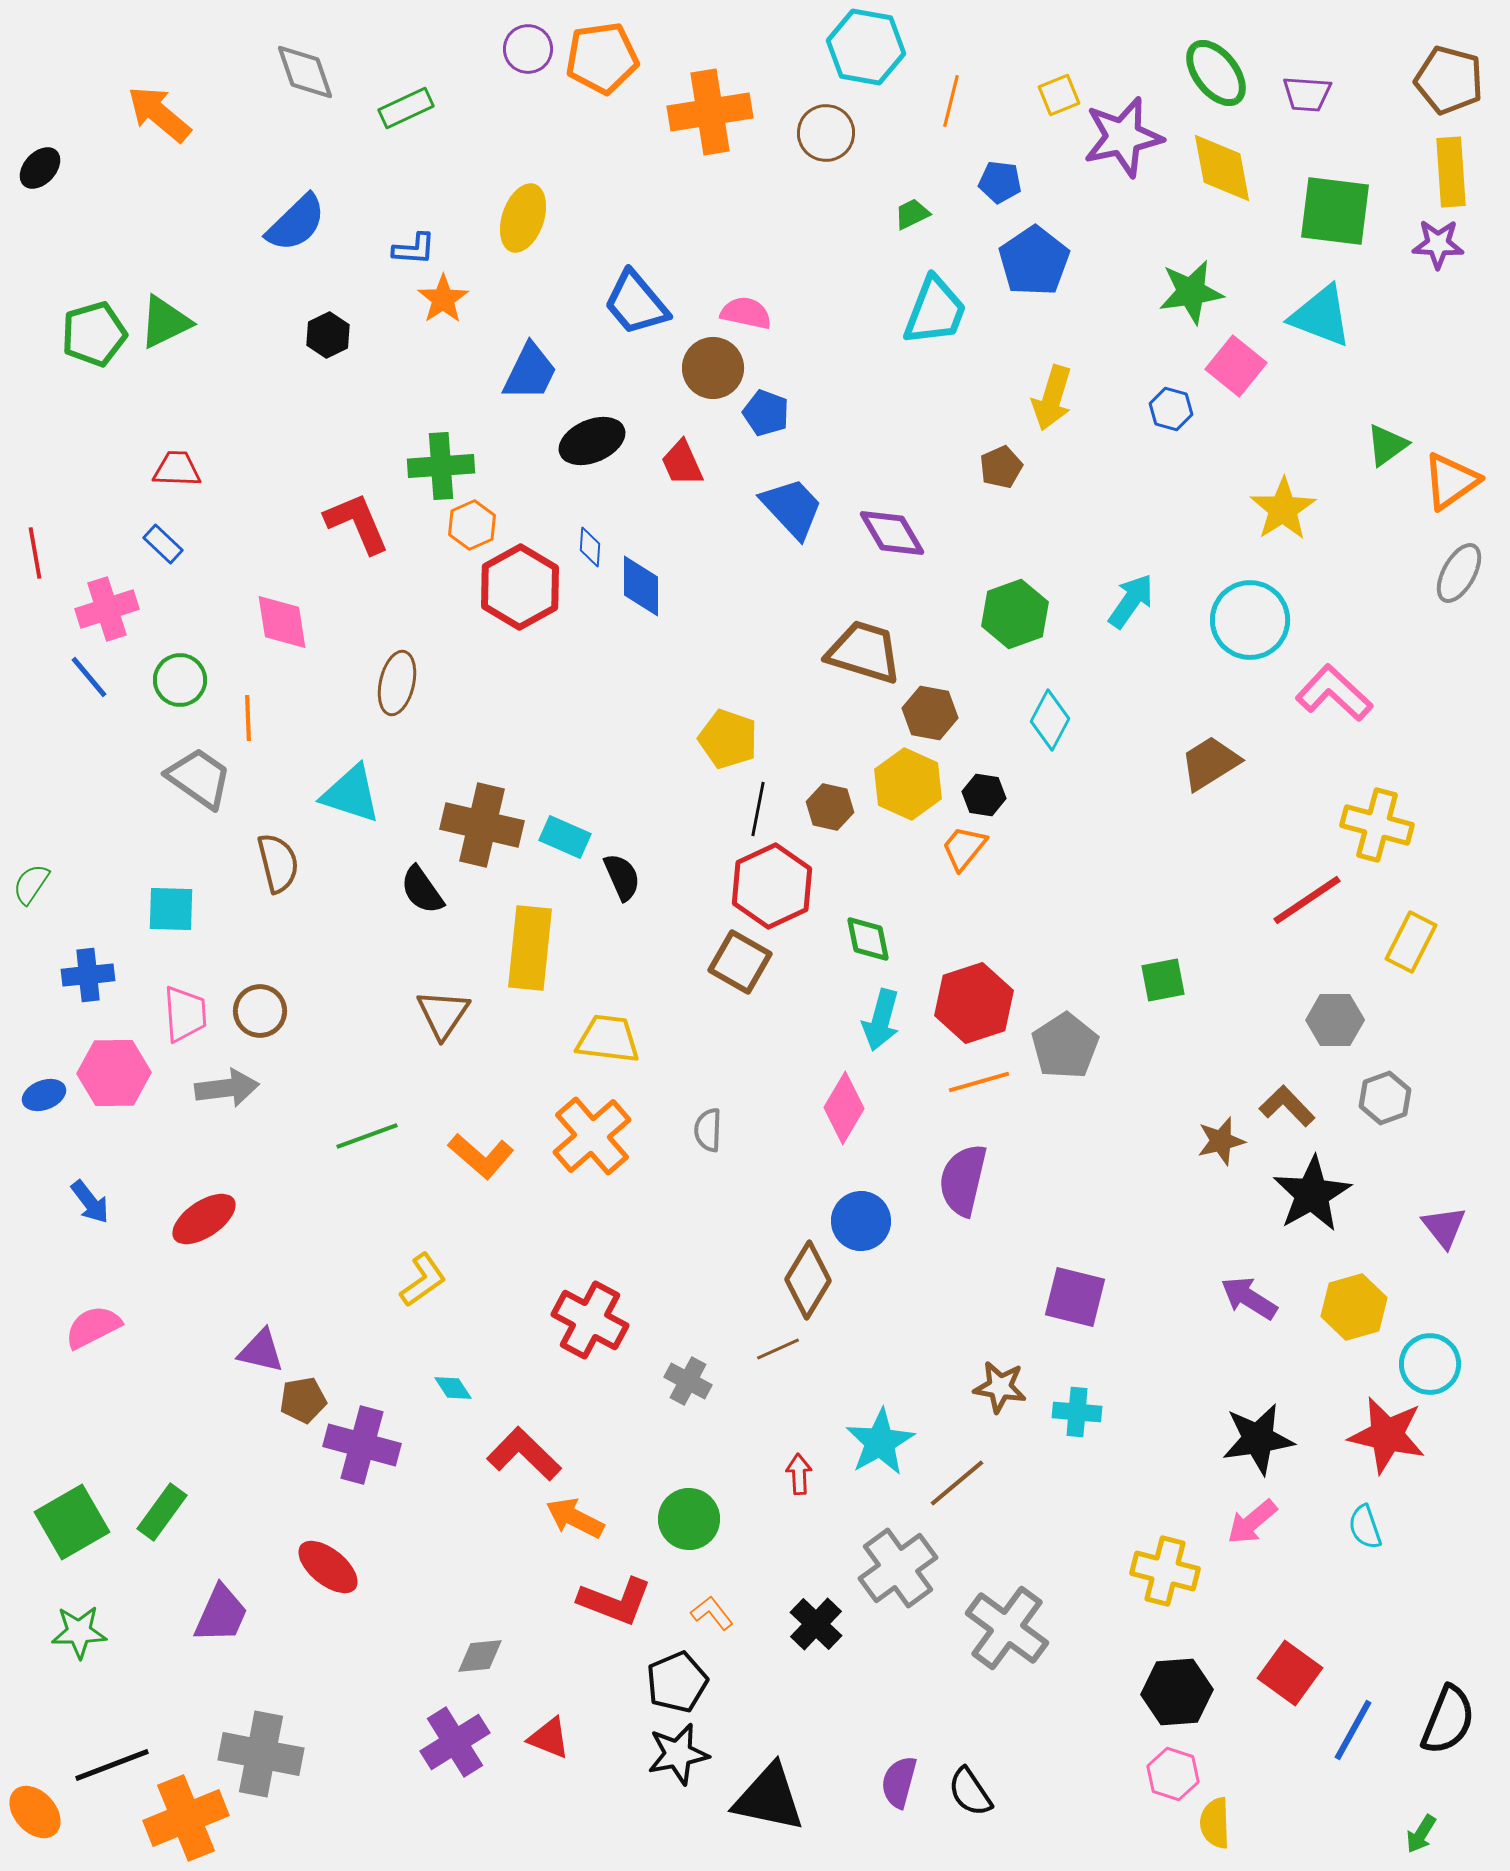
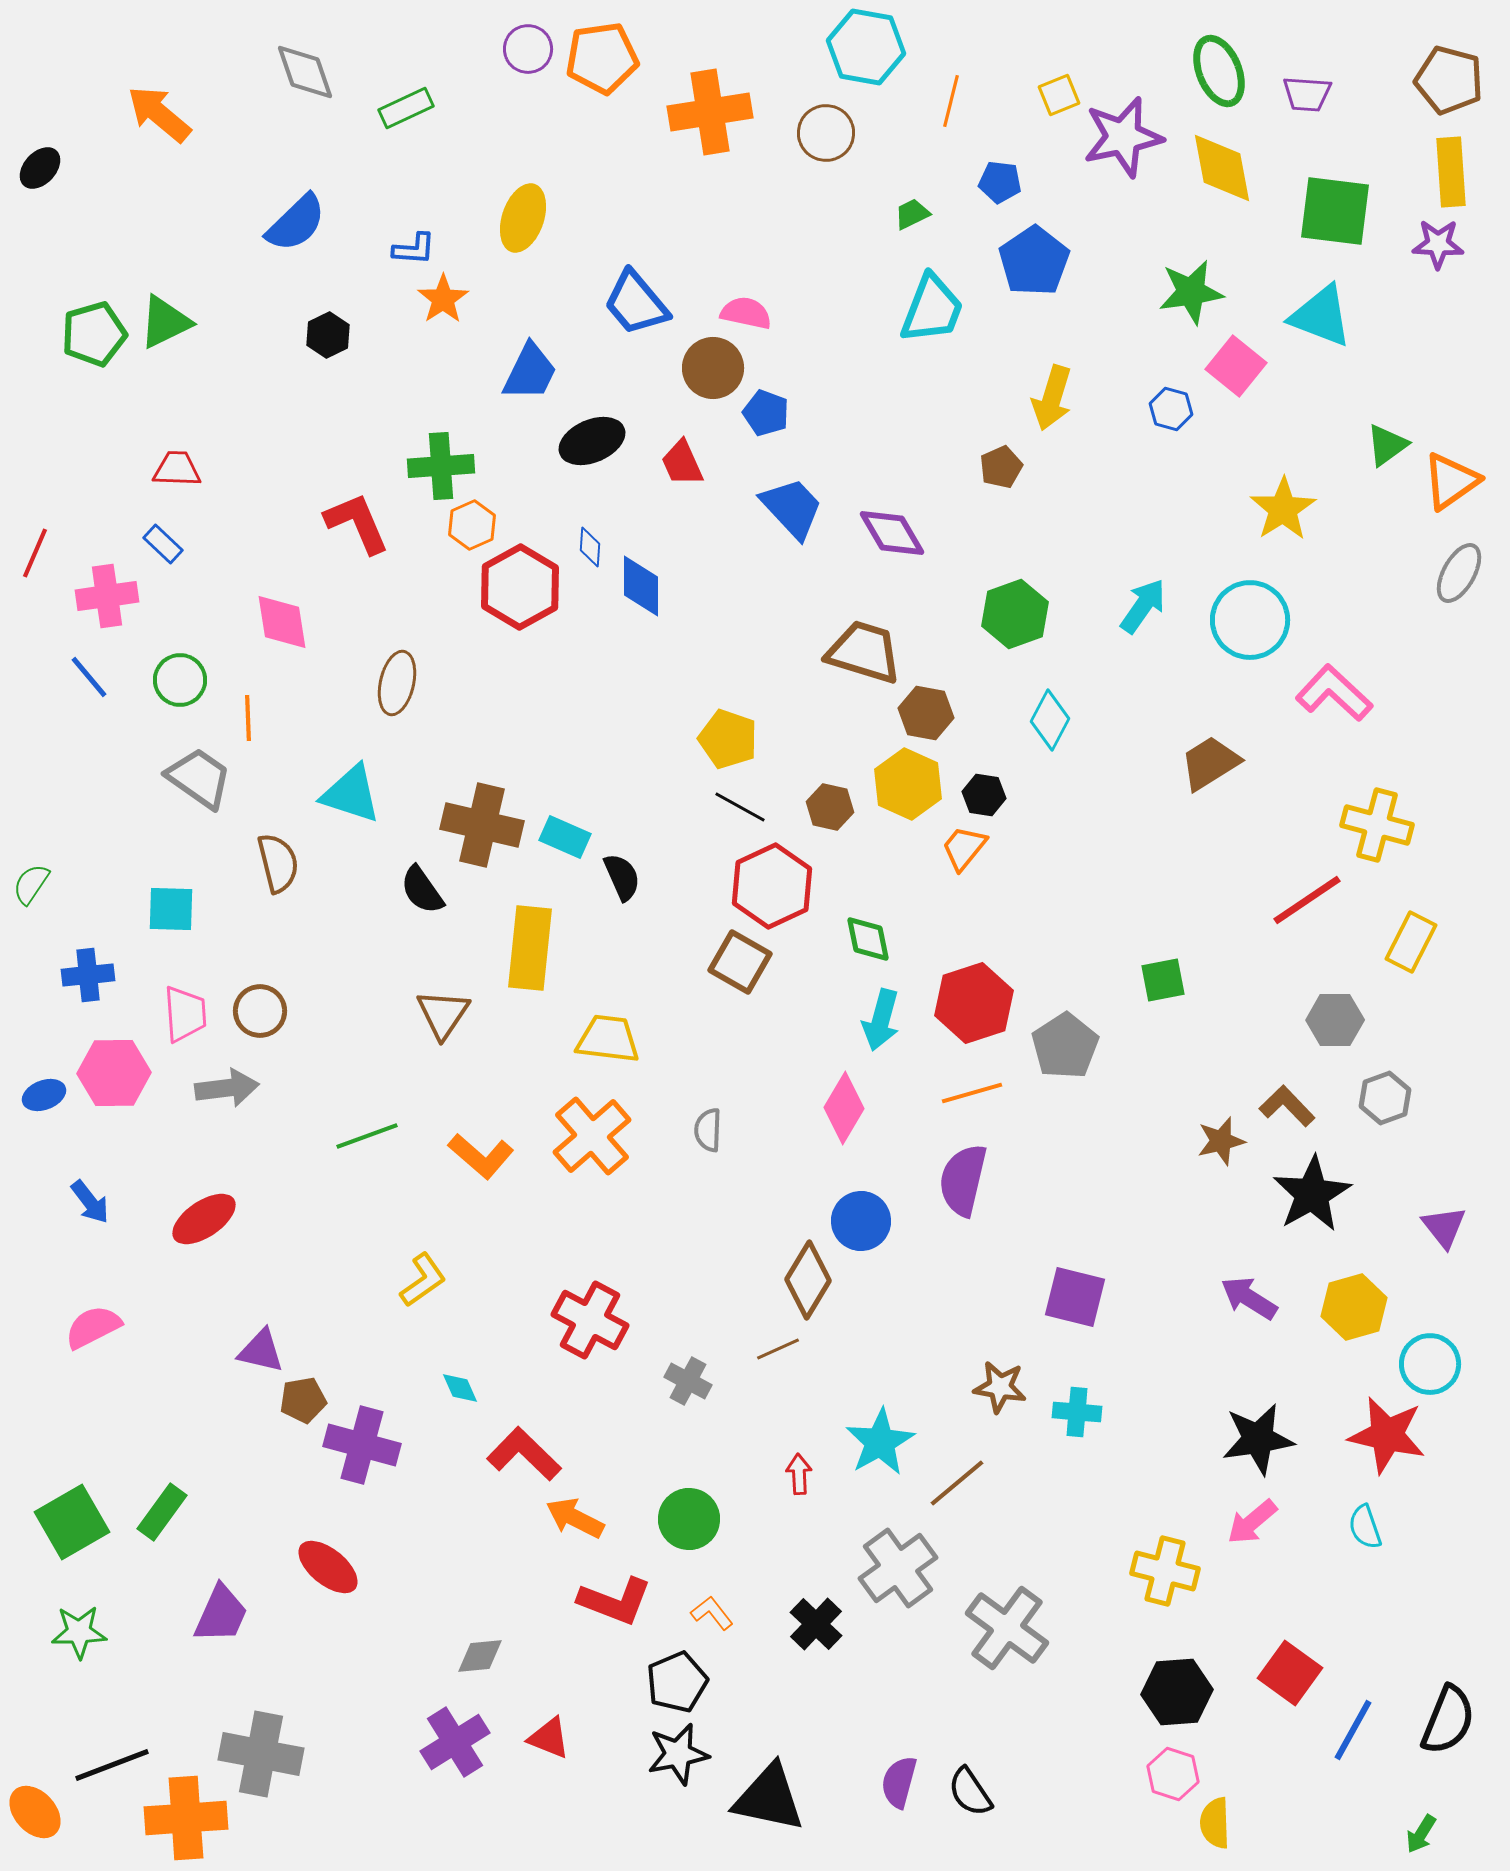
green ellipse at (1216, 73): moved 3 px right, 2 px up; rotated 16 degrees clockwise
cyan trapezoid at (935, 311): moved 3 px left, 2 px up
red line at (35, 553): rotated 33 degrees clockwise
cyan arrow at (1131, 601): moved 12 px right, 5 px down
pink cross at (107, 609): moved 13 px up; rotated 10 degrees clockwise
brown hexagon at (930, 713): moved 4 px left
black line at (758, 809): moved 18 px left, 2 px up; rotated 72 degrees counterclockwise
orange line at (979, 1082): moved 7 px left, 11 px down
cyan diamond at (453, 1388): moved 7 px right; rotated 9 degrees clockwise
orange cross at (186, 1818): rotated 18 degrees clockwise
